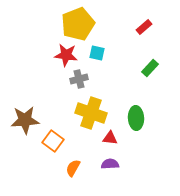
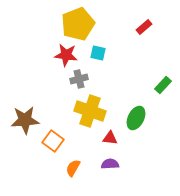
cyan square: moved 1 px right
green rectangle: moved 13 px right, 17 px down
yellow cross: moved 1 px left, 2 px up
green ellipse: rotated 30 degrees clockwise
